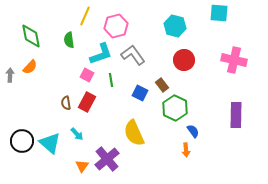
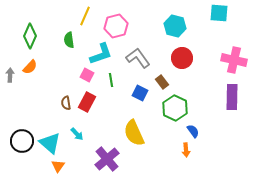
green diamond: moved 1 px left; rotated 35 degrees clockwise
gray L-shape: moved 5 px right, 3 px down
red circle: moved 2 px left, 2 px up
brown rectangle: moved 3 px up
purple rectangle: moved 4 px left, 18 px up
orange triangle: moved 24 px left
